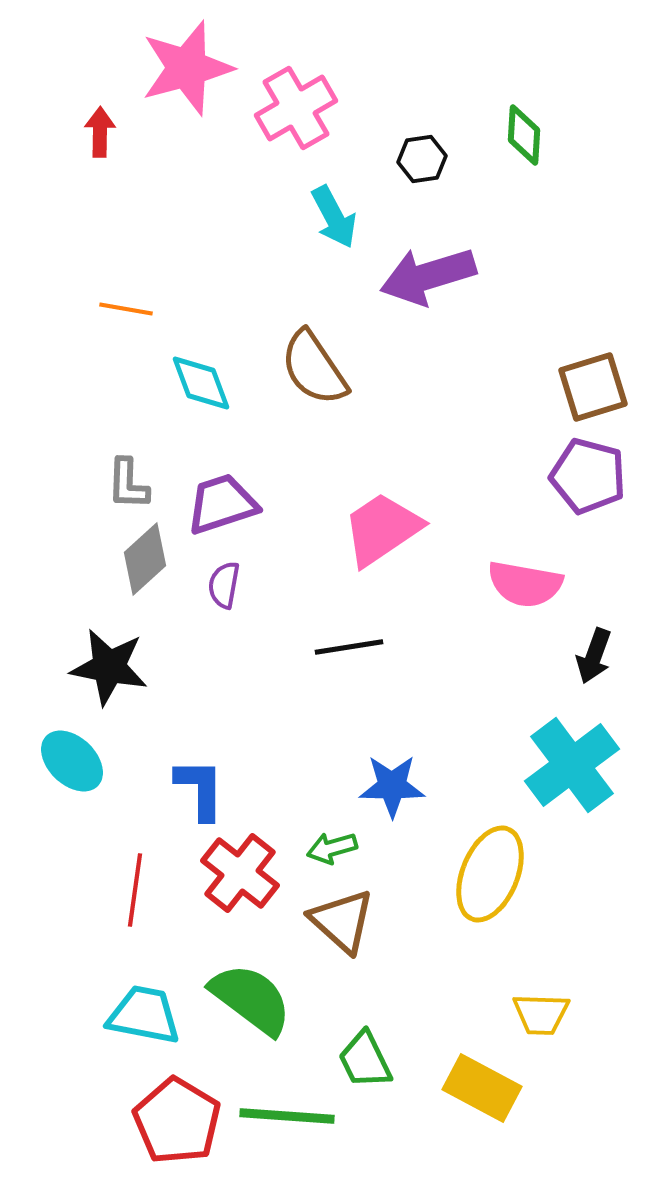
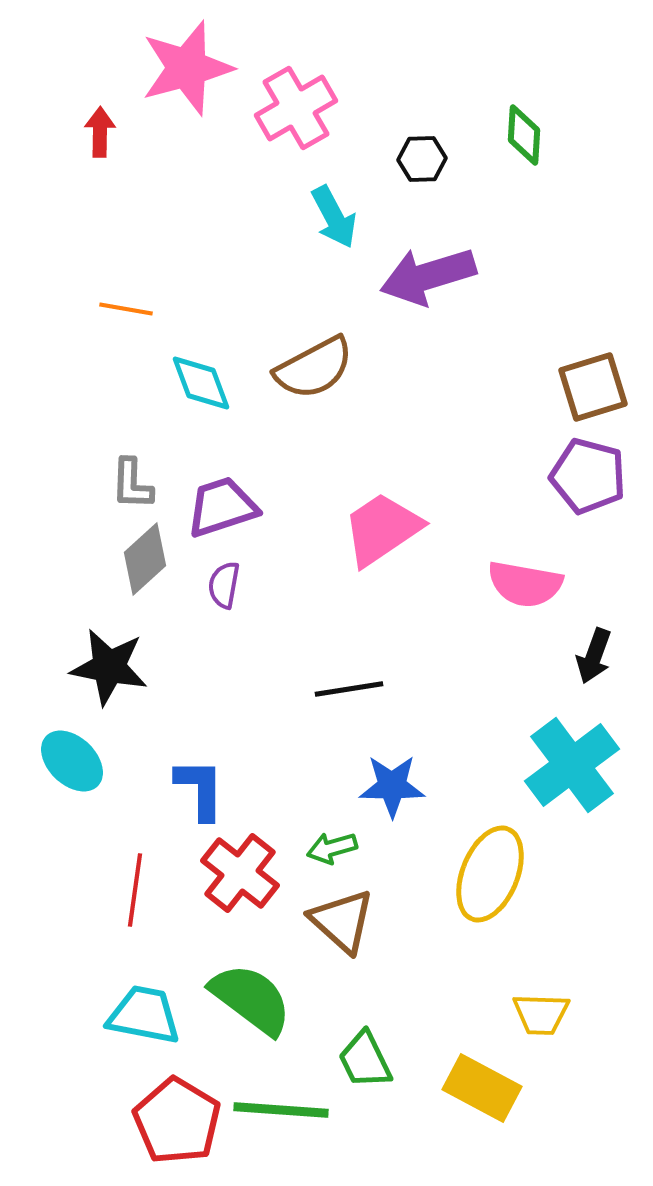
black hexagon: rotated 6 degrees clockwise
brown semicircle: rotated 84 degrees counterclockwise
gray L-shape: moved 4 px right
purple trapezoid: moved 3 px down
black line: moved 42 px down
green line: moved 6 px left, 6 px up
